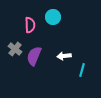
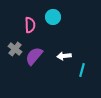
purple semicircle: rotated 18 degrees clockwise
